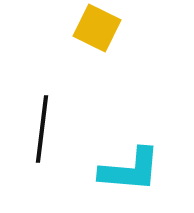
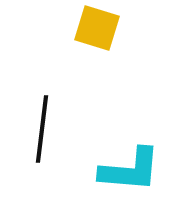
yellow square: rotated 9 degrees counterclockwise
